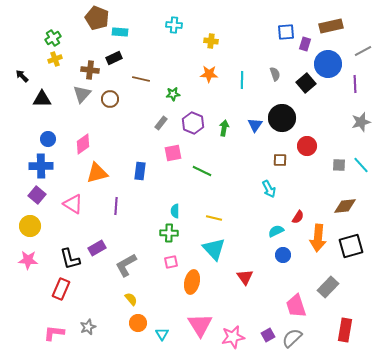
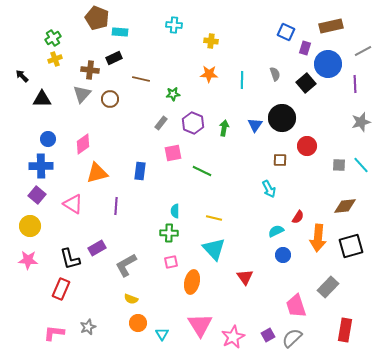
blue square at (286, 32): rotated 30 degrees clockwise
purple rectangle at (305, 44): moved 4 px down
yellow semicircle at (131, 299): rotated 152 degrees clockwise
pink star at (233, 337): rotated 15 degrees counterclockwise
